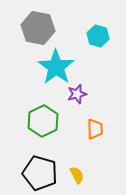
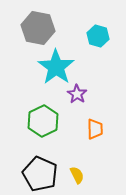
purple star: rotated 24 degrees counterclockwise
black pentagon: moved 1 px down; rotated 8 degrees clockwise
